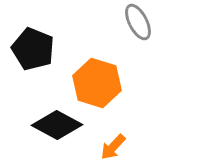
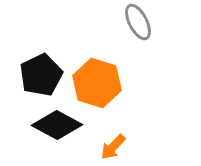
black pentagon: moved 8 px right, 26 px down; rotated 24 degrees clockwise
